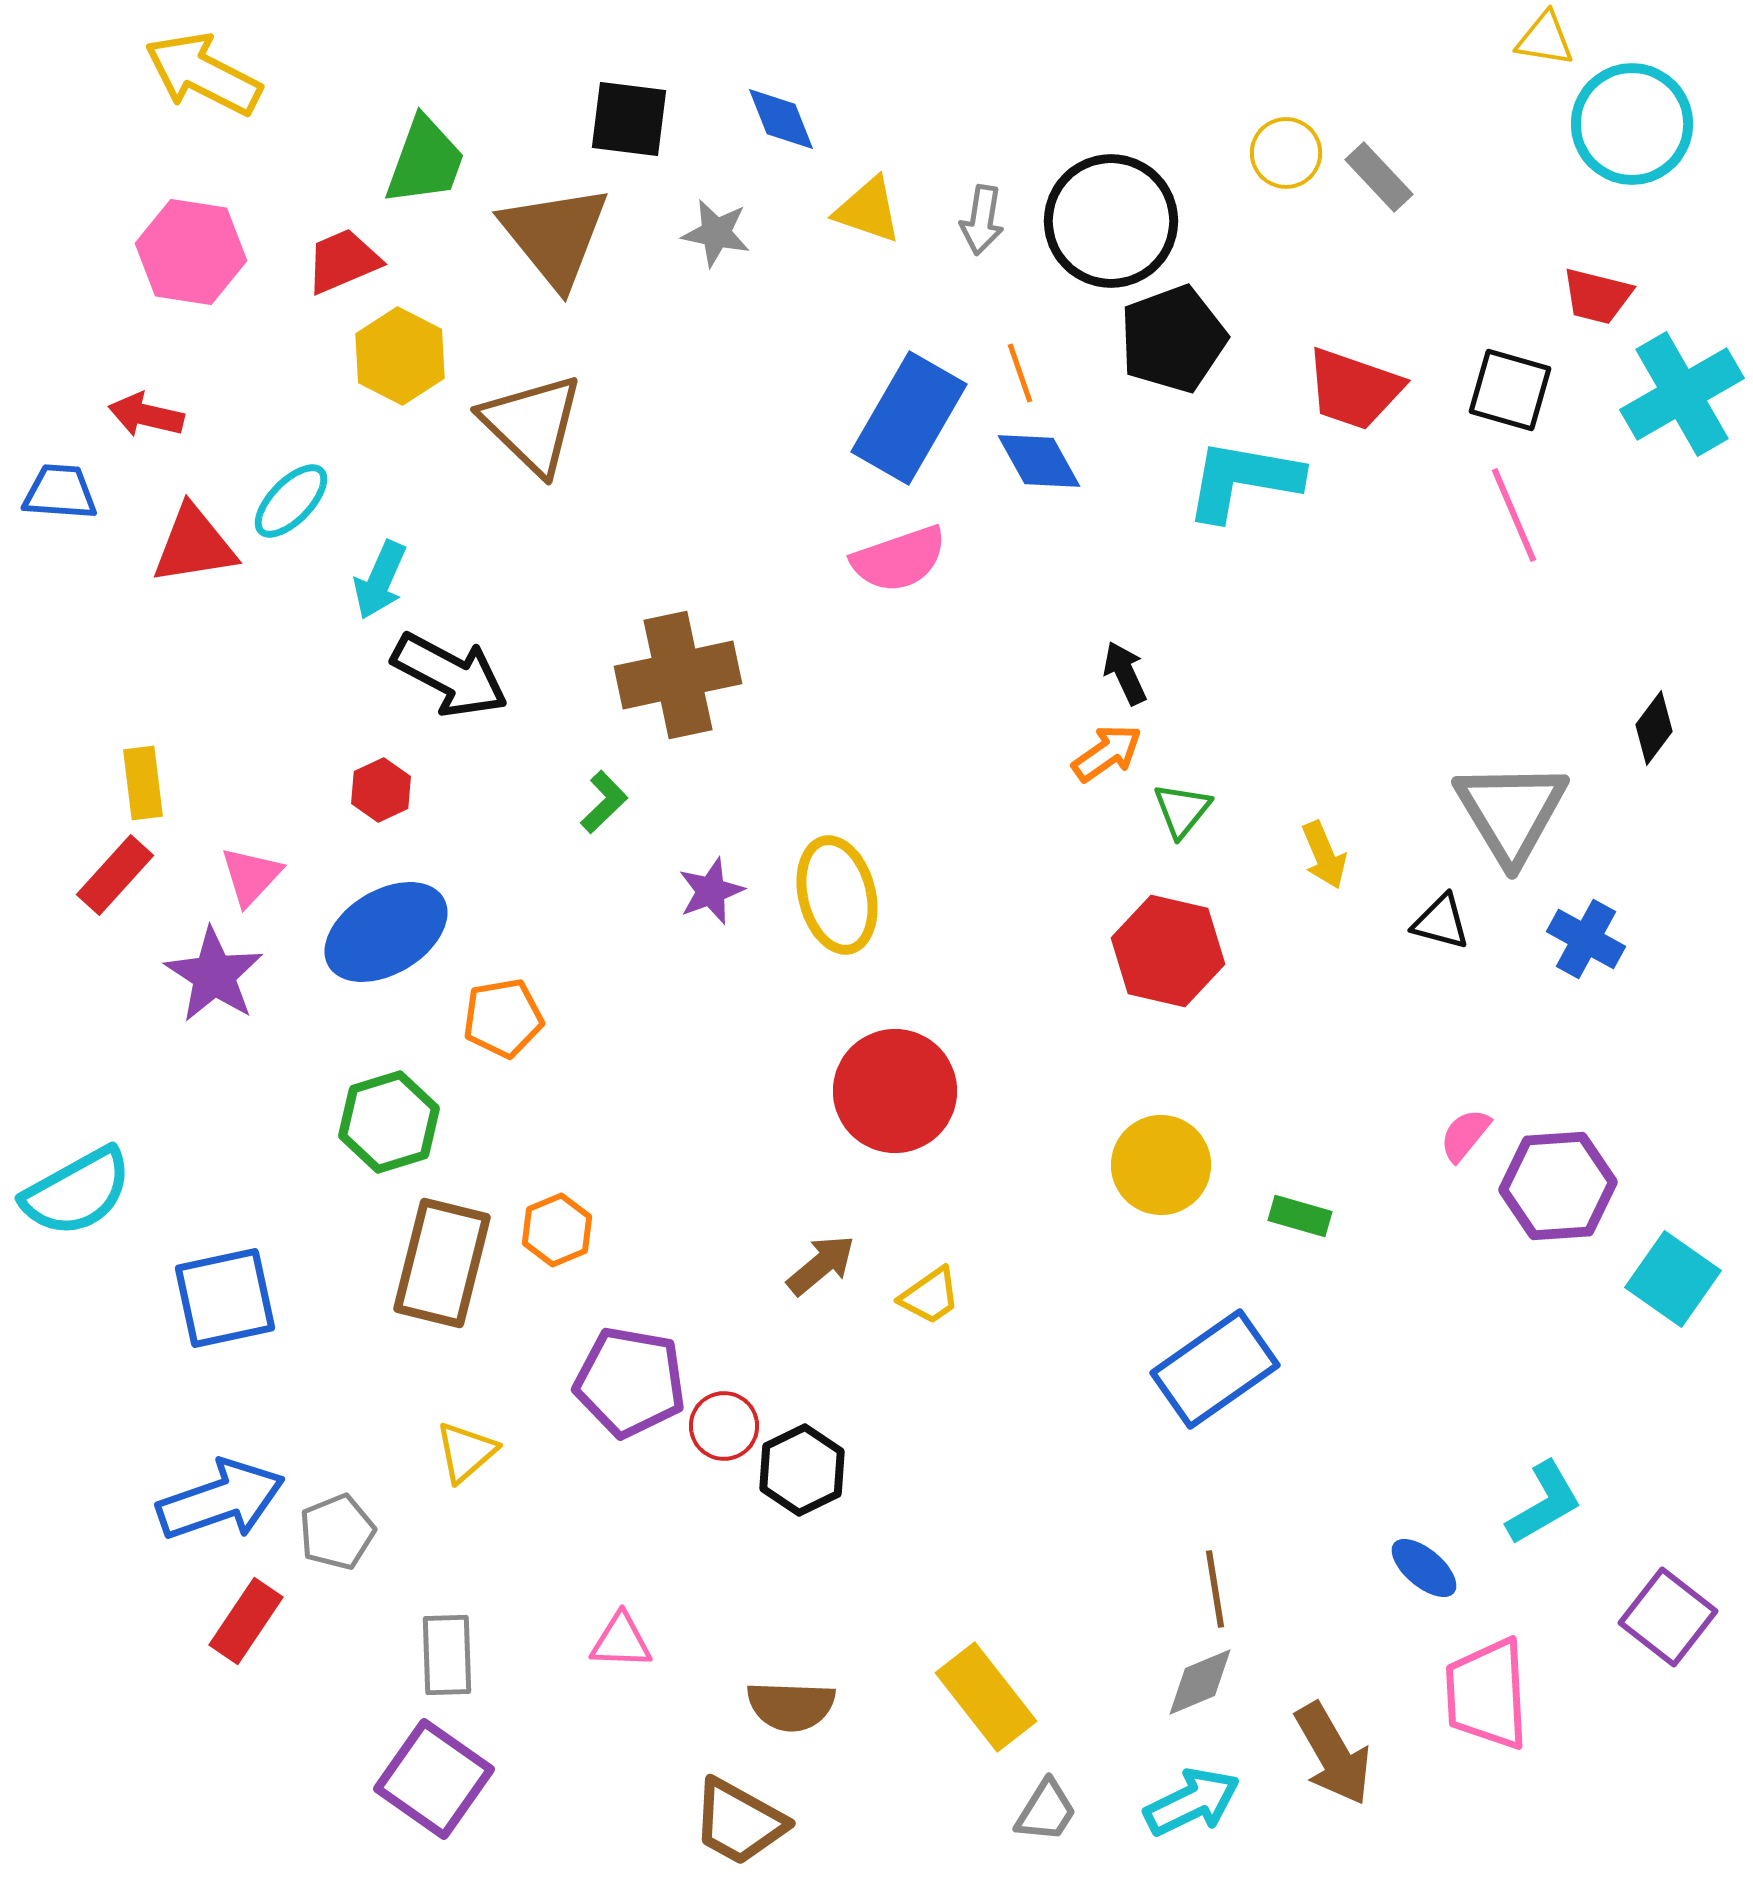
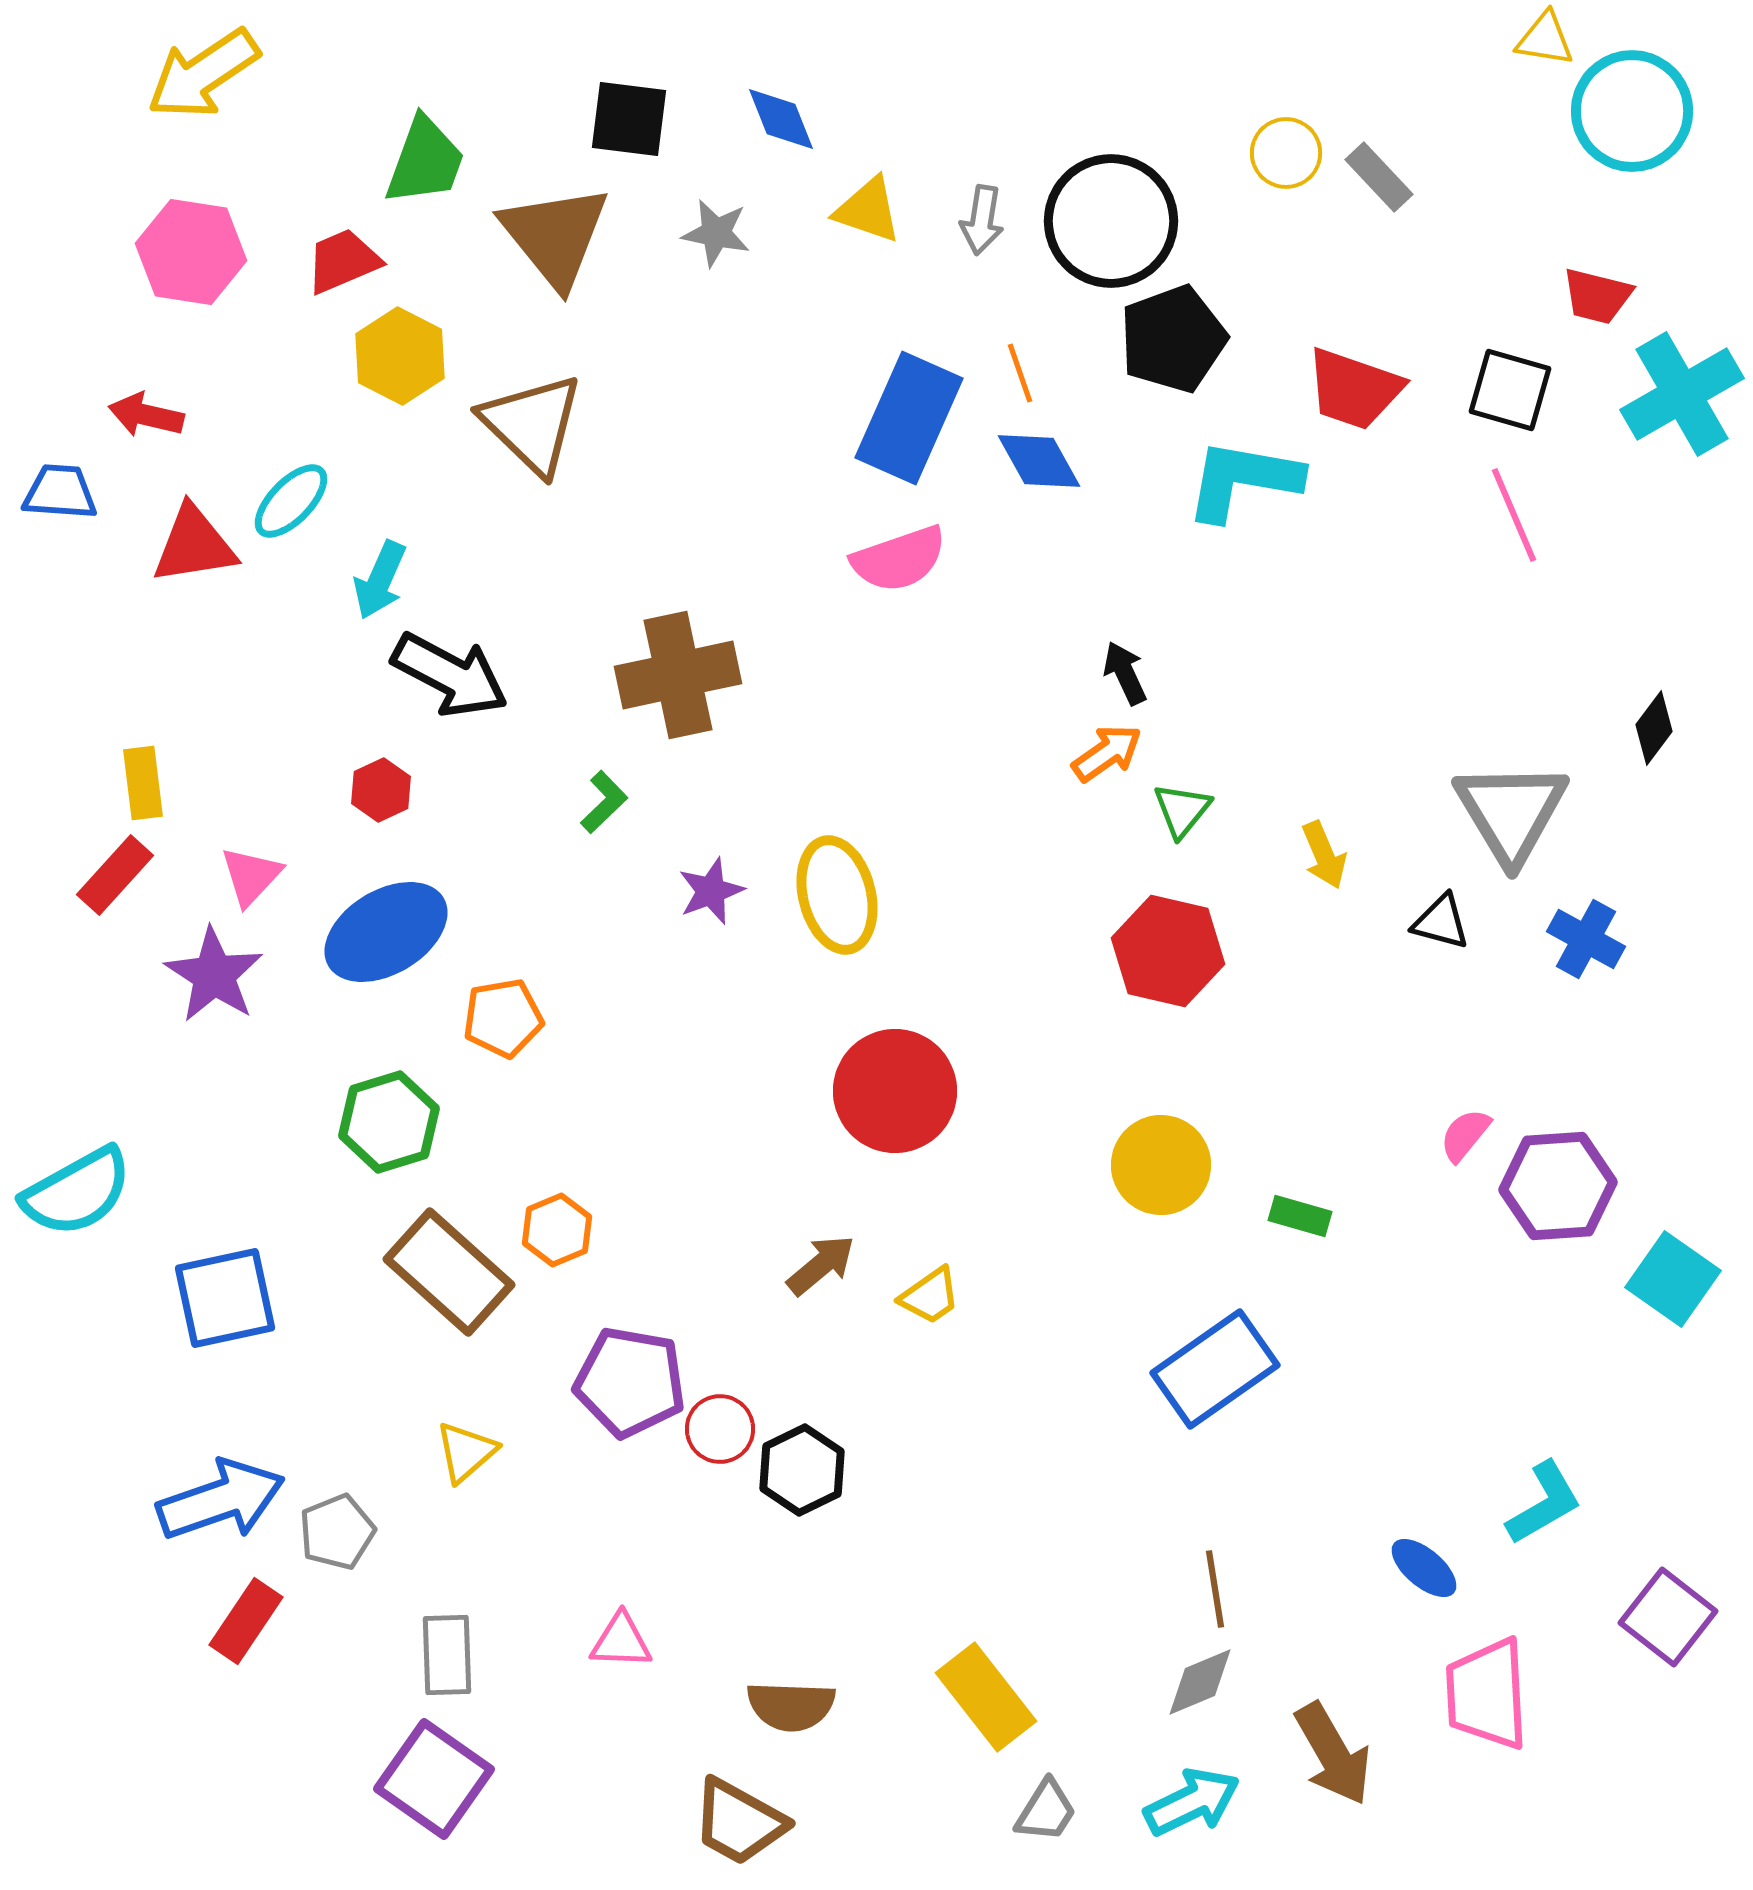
yellow arrow at (203, 74): rotated 61 degrees counterclockwise
cyan circle at (1632, 124): moved 13 px up
blue rectangle at (909, 418): rotated 6 degrees counterclockwise
brown rectangle at (442, 1263): moved 7 px right, 9 px down; rotated 62 degrees counterclockwise
red circle at (724, 1426): moved 4 px left, 3 px down
